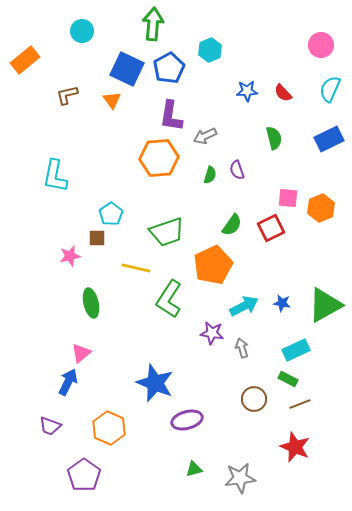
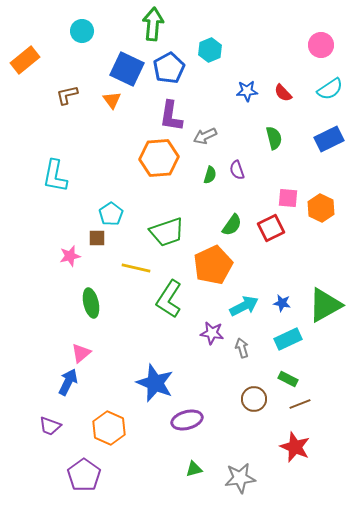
cyan semicircle at (330, 89): rotated 148 degrees counterclockwise
orange hexagon at (321, 208): rotated 12 degrees counterclockwise
cyan rectangle at (296, 350): moved 8 px left, 11 px up
